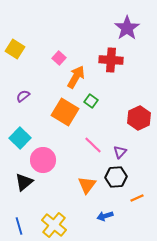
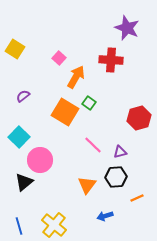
purple star: rotated 15 degrees counterclockwise
green square: moved 2 px left, 2 px down
red hexagon: rotated 10 degrees clockwise
cyan square: moved 1 px left, 1 px up
purple triangle: rotated 32 degrees clockwise
pink circle: moved 3 px left
